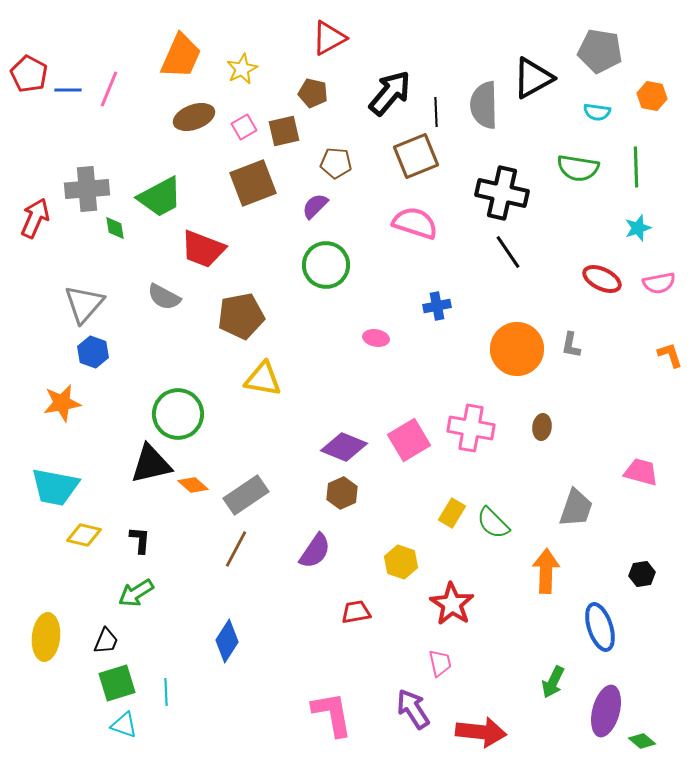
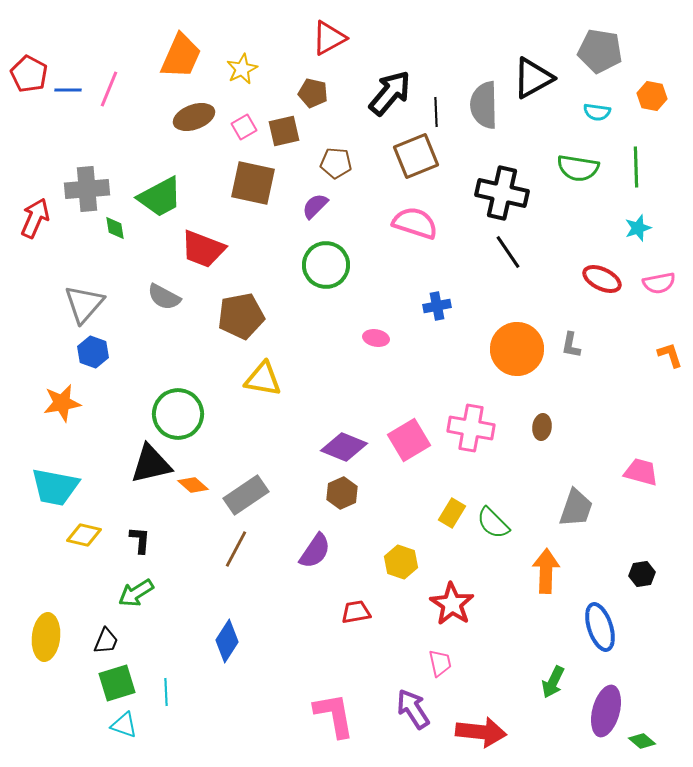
brown square at (253, 183): rotated 33 degrees clockwise
pink L-shape at (332, 714): moved 2 px right, 1 px down
